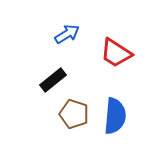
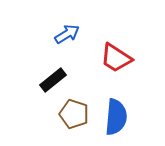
red trapezoid: moved 5 px down
blue semicircle: moved 1 px right, 1 px down
